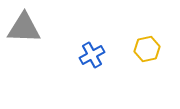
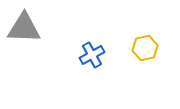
yellow hexagon: moved 2 px left, 1 px up
